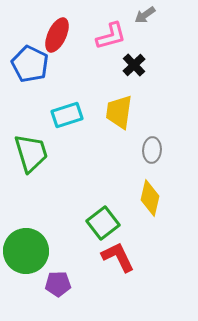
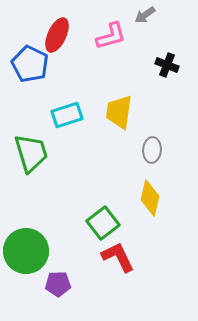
black cross: moved 33 px right; rotated 25 degrees counterclockwise
